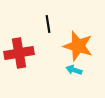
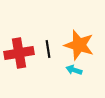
black line: moved 25 px down
orange star: moved 1 px right, 1 px up
